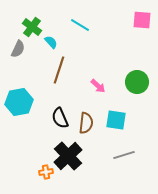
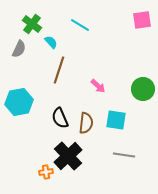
pink square: rotated 12 degrees counterclockwise
green cross: moved 3 px up
gray semicircle: moved 1 px right
green circle: moved 6 px right, 7 px down
gray line: rotated 25 degrees clockwise
